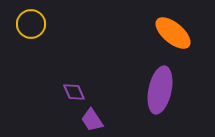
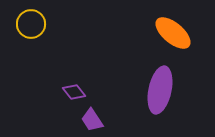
purple diamond: rotated 15 degrees counterclockwise
